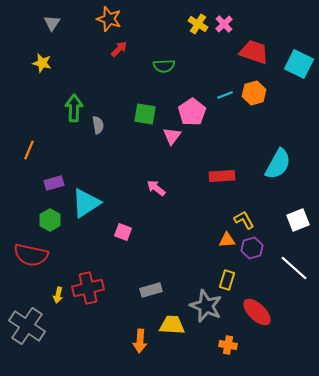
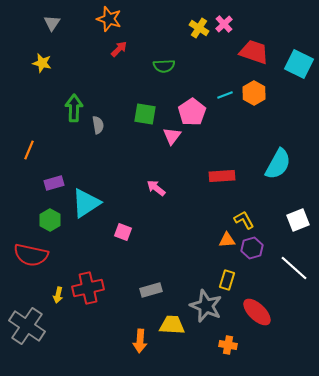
yellow cross: moved 1 px right, 4 px down
orange hexagon: rotated 15 degrees counterclockwise
